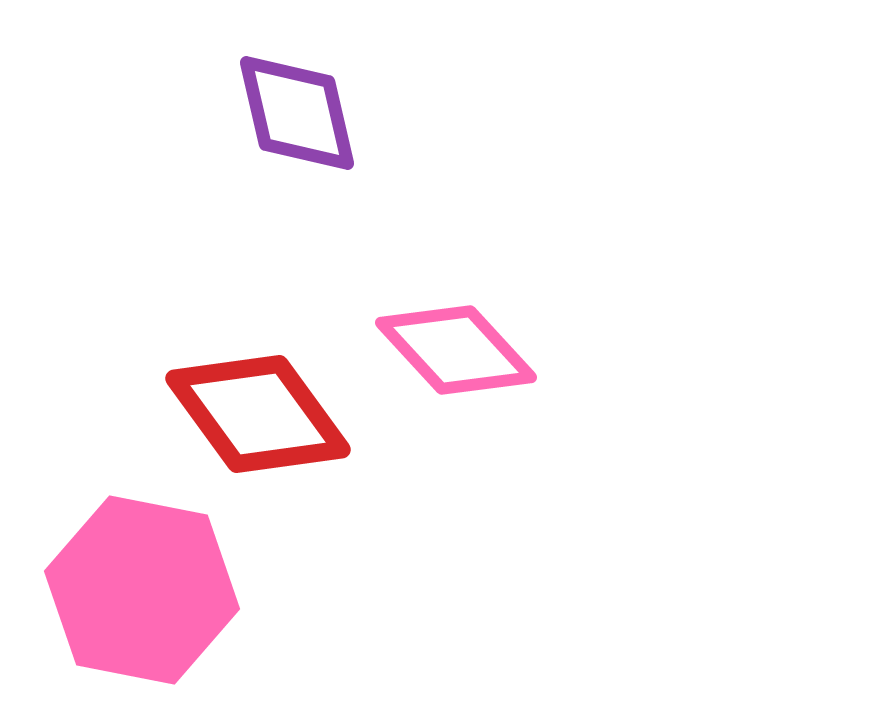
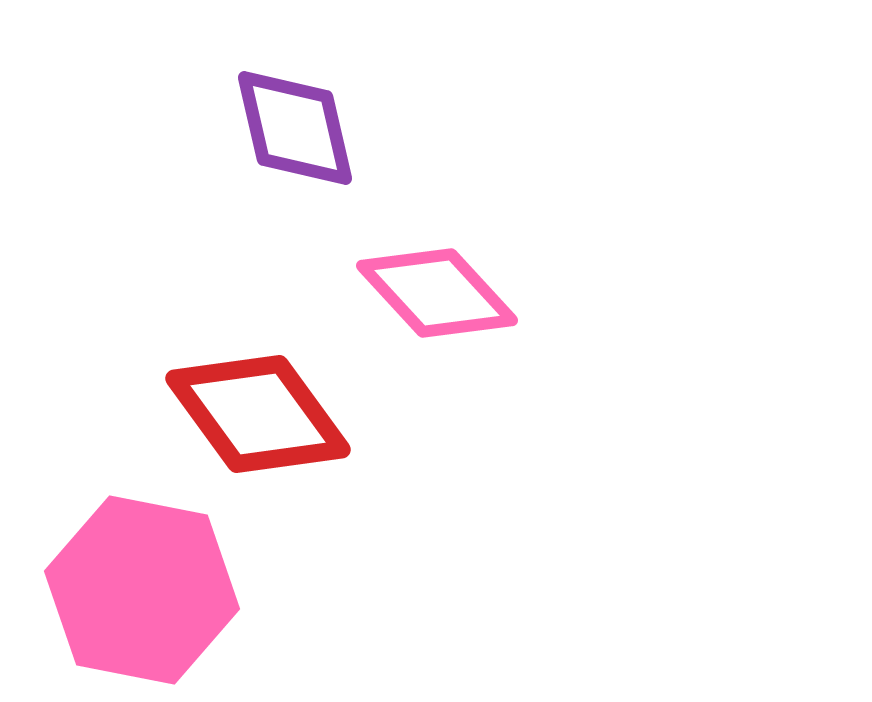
purple diamond: moved 2 px left, 15 px down
pink diamond: moved 19 px left, 57 px up
